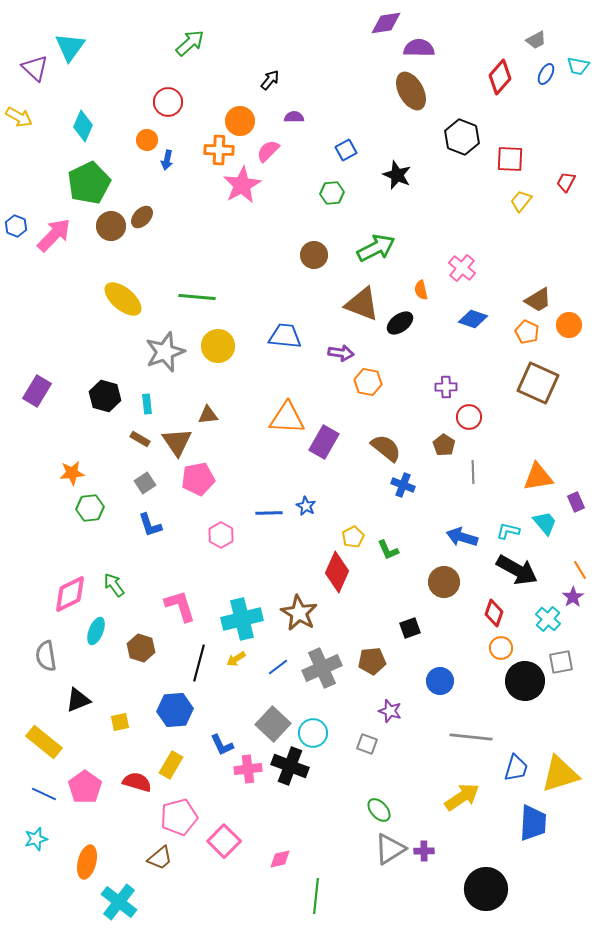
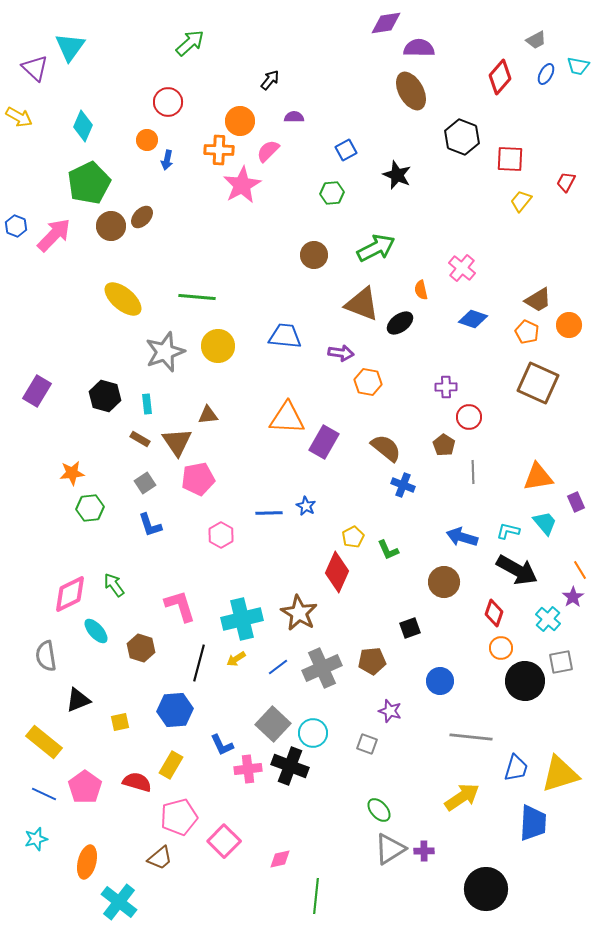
cyan ellipse at (96, 631): rotated 64 degrees counterclockwise
